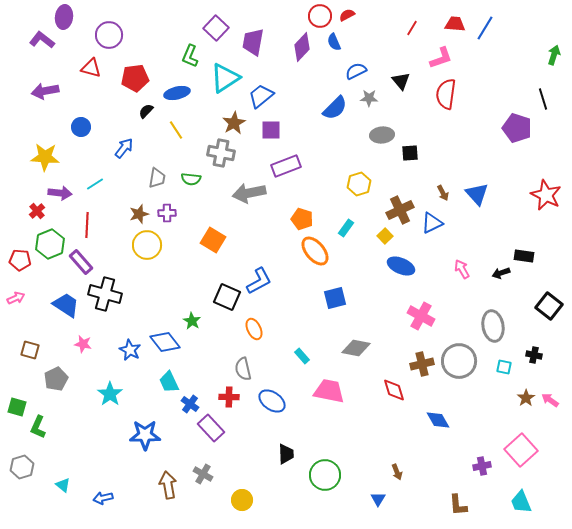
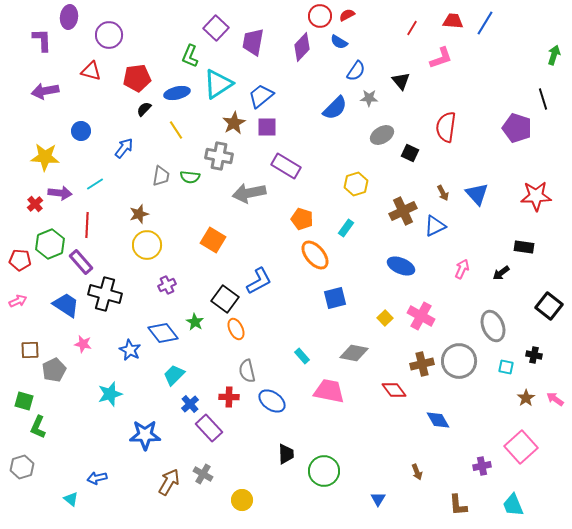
purple ellipse at (64, 17): moved 5 px right
red trapezoid at (455, 24): moved 2 px left, 3 px up
blue line at (485, 28): moved 5 px up
purple L-shape at (42, 40): rotated 50 degrees clockwise
blue semicircle at (334, 42): moved 5 px right; rotated 36 degrees counterclockwise
red triangle at (91, 68): moved 3 px down
blue semicircle at (356, 71): rotated 150 degrees clockwise
red pentagon at (135, 78): moved 2 px right
cyan triangle at (225, 78): moved 7 px left, 6 px down
red semicircle at (446, 94): moved 33 px down
black semicircle at (146, 111): moved 2 px left, 2 px up
blue circle at (81, 127): moved 4 px down
purple square at (271, 130): moved 4 px left, 3 px up
gray ellipse at (382, 135): rotated 25 degrees counterclockwise
gray cross at (221, 153): moved 2 px left, 3 px down
black square at (410, 153): rotated 30 degrees clockwise
purple rectangle at (286, 166): rotated 52 degrees clockwise
gray trapezoid at (157, 178): moved 4 px right, 2 px up
green semicircle at (191, 179): moved 1 px left, 2 px up
yellow hexagon at (359, 184): moved 3 px left
red star at (546, 195): moved 10 px left, 1 px down; rotated 28 degrees counterclockwise
brown cross at (400, 210): moved 3 px right, 1 px down
red cross at (37, 211): moved 2 px left, 7 px up
purple cross at (167, 213): moved 72 px down; rotated 24 degrees counterclockwise
blue triangle at (432, 223): moved 3 px right, 3 px down
yellow square at (385, 236): moved 82 px down
orange ellipse at (315, 251): moved 4 px down
black rectangle at (524, 256): moved 9 px up
pink arrow at (462, 269): rotated 54 degrees clockwise
black arrow at (501, 273): rotated 18 degrees counterclockwise
black square at (227, 297): moved 2 px left, 2 px down; rotated 12 degrees clockwise
pink arrow at (16, 298): moved 2 px right, 3 px down
green star at (192, 321): moved 3 px right, 1 px down
gray ellipse at (493, 326): rotated 12 degrees counterclockwise
orange ellipse at (254, 329): moved 18 px left
blue diamond at (165, 342): moved 2 px left, 9 px up
gray diamond at (356, 348): moved 2 px left, 5 px down
brown square at (30, 350): rotated 18 degrees counterclockwise
cyan square at (504, 367): moved 2 px right
gray semicircle at (243, 369): moved 4 px right, 2 px down
gray pentagon at (56, 379): moved 2 px left, 9 px up
cyan trapezoid at (169, 382): moved 5 px right, 7 px up; rotated 70 degrees clockwise
red diamond at (394, 390): rotated 20 degrees counterclockwise
cyan star at (110, 394): rotated 20 degrees clockwise
pink arrow at (550, 400): moved 5 px right, 1 px up
blue cross at (190, 404): rotated 12 degrees clockwise
green square at (17, 407): moved 7 px right, 6 px up
purple rectangle at (211, 428): moved 2 px left
pink square at (521, 450): moved 3 px up
brown arrow at (397, 472): moved 20 px right
green circle at (325, 475): moved 1 px left, 4 px up
cyan triangle at (63, 485): moved 8 px right, 14 px down
brown arrow at (168, 485): moved 1 px right, 3 px up; rotated 40 degrees clockwise
blue arrow at (103, 498): moved 6 px left, 20 px up
cyan trapezoid at (521, 502): moved 8 px left, 3 px down
